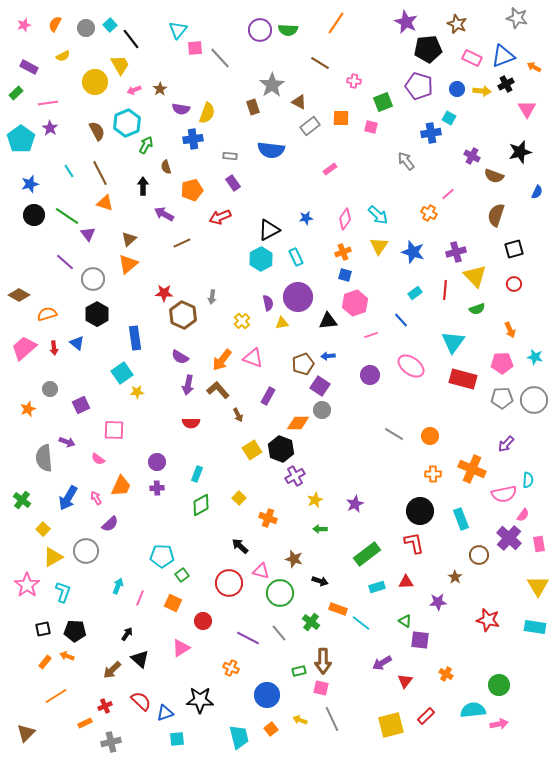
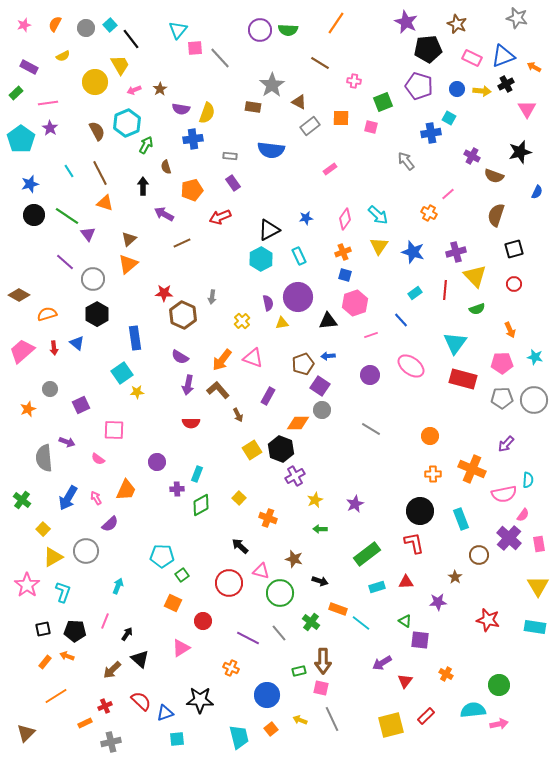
brown rectangle at (253, 107): rotated 63 degrees counterclockwise
cyan rectangle at (296, 257): moved 3 px right, 1 px up
cyan triangle at (453, 342): moved 2 px right, 1 px down
pink trapezoid at (24, 348): moved 2 px left, 3 px down
gray line at (394, 434): moved 23 px left, 5 px up
orange trapezoid at (121, 486): moved 5 px right, 4 px down
purple cross at (157, 488): moved 20 px right, 1 px down
pink line at (140, 598): moved 35 px left, 23 px down
